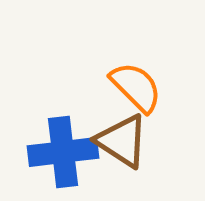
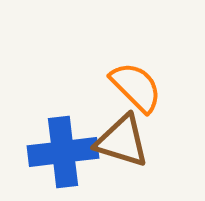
brown triangle: rotated 16 degrees counterclockwise
